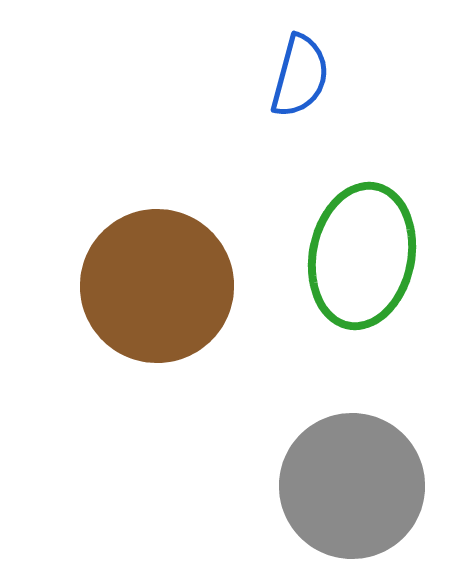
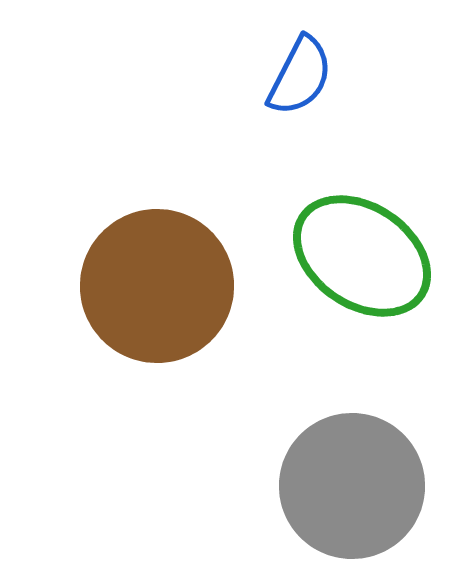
blue semicircle: rotated 12 degrees clockwise
green ellipse: rotated 67 degrees counterclockwise
